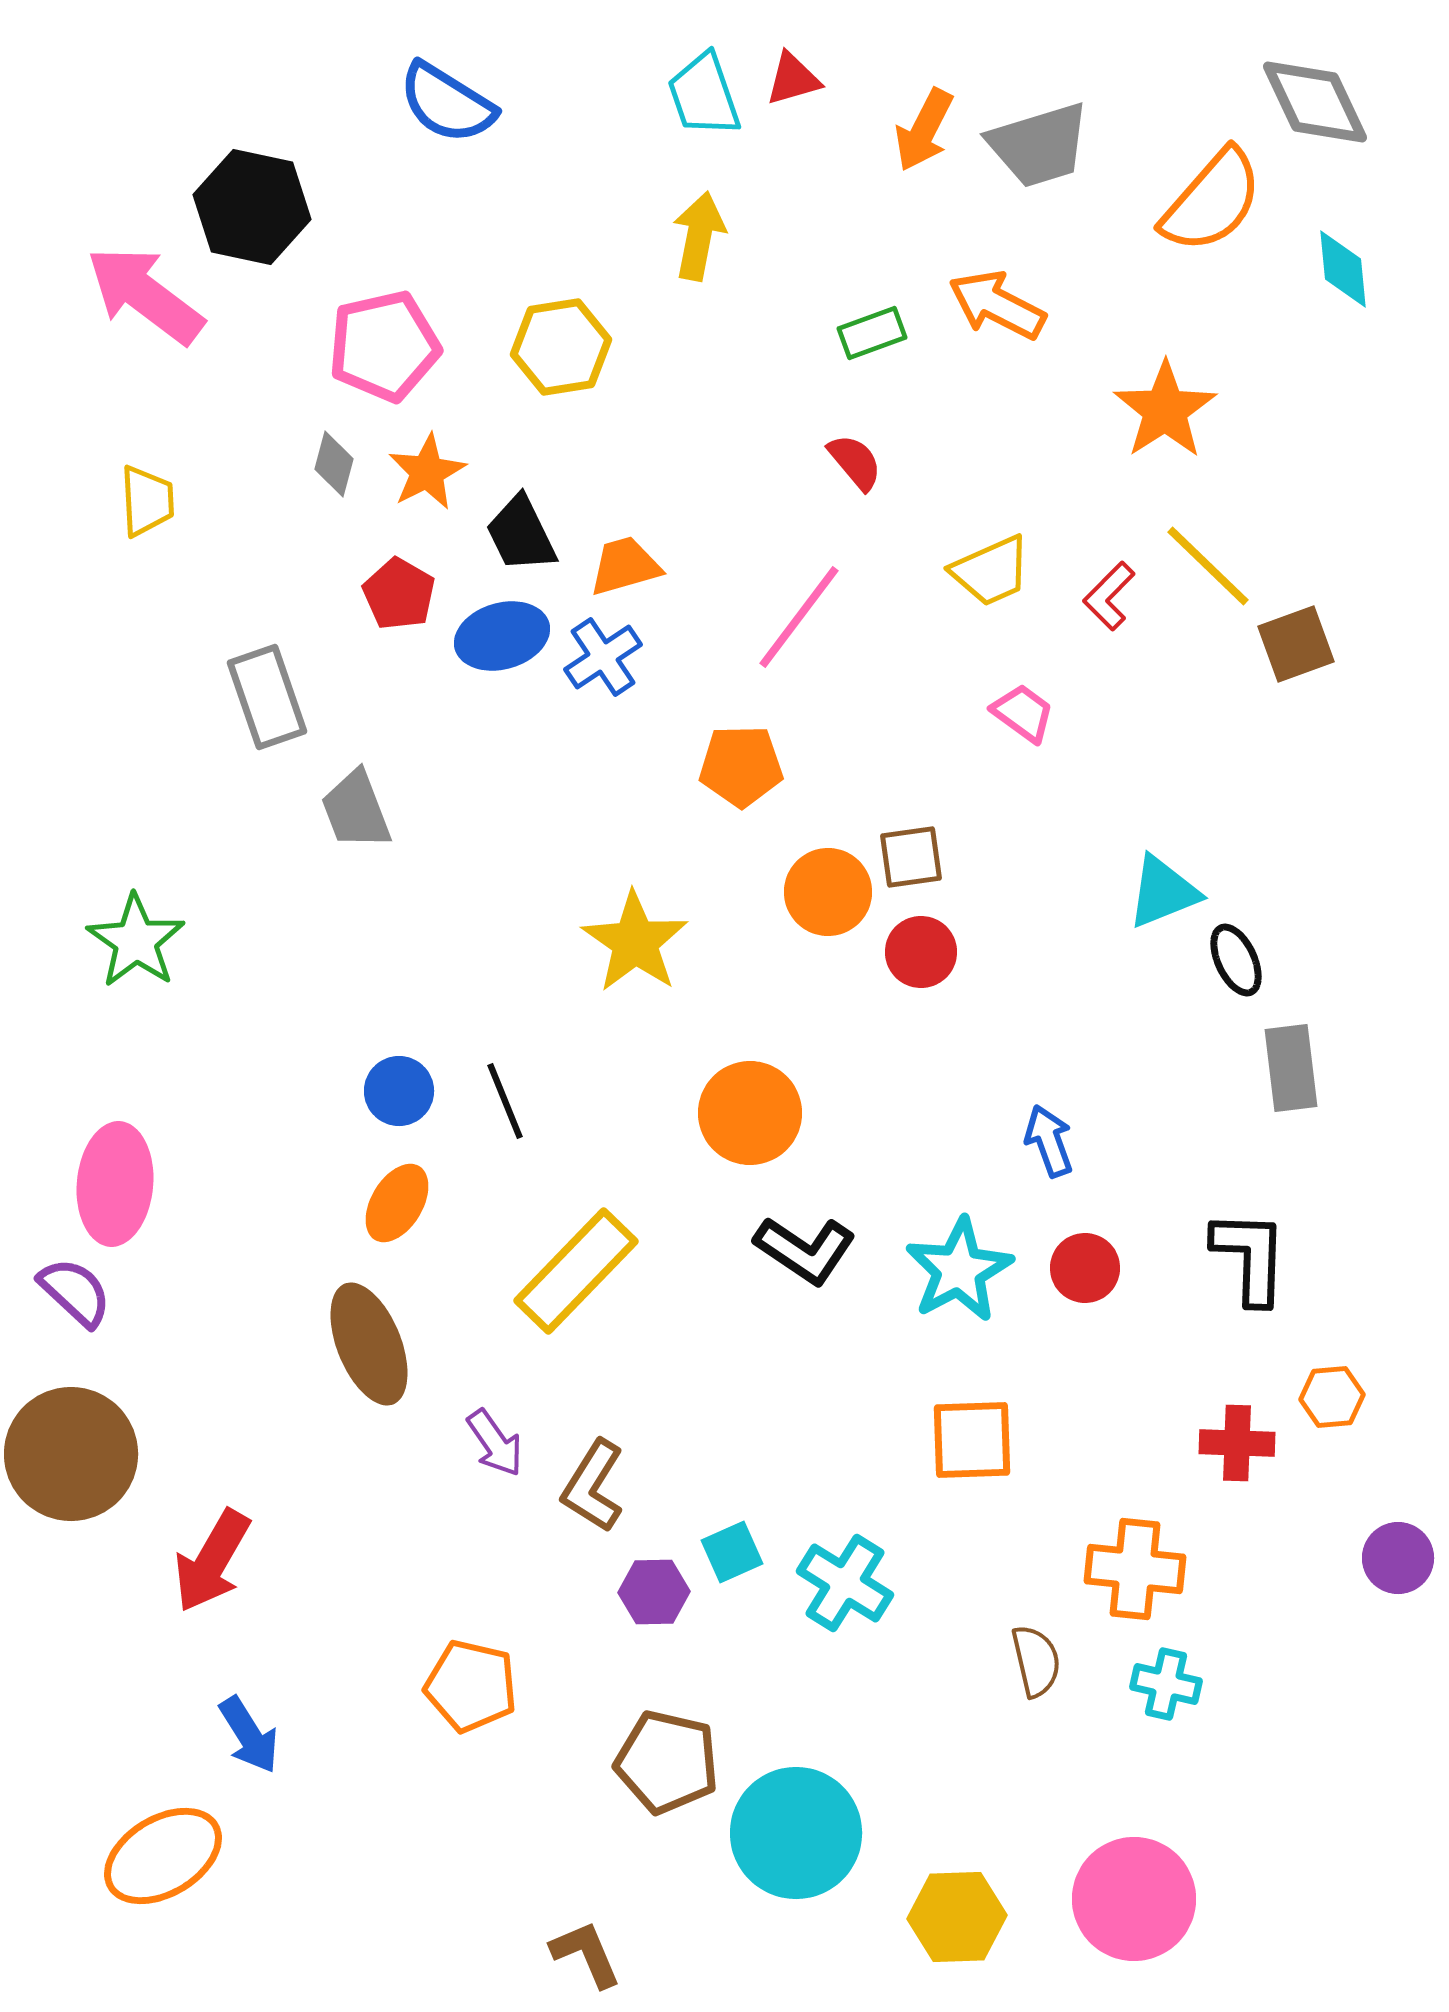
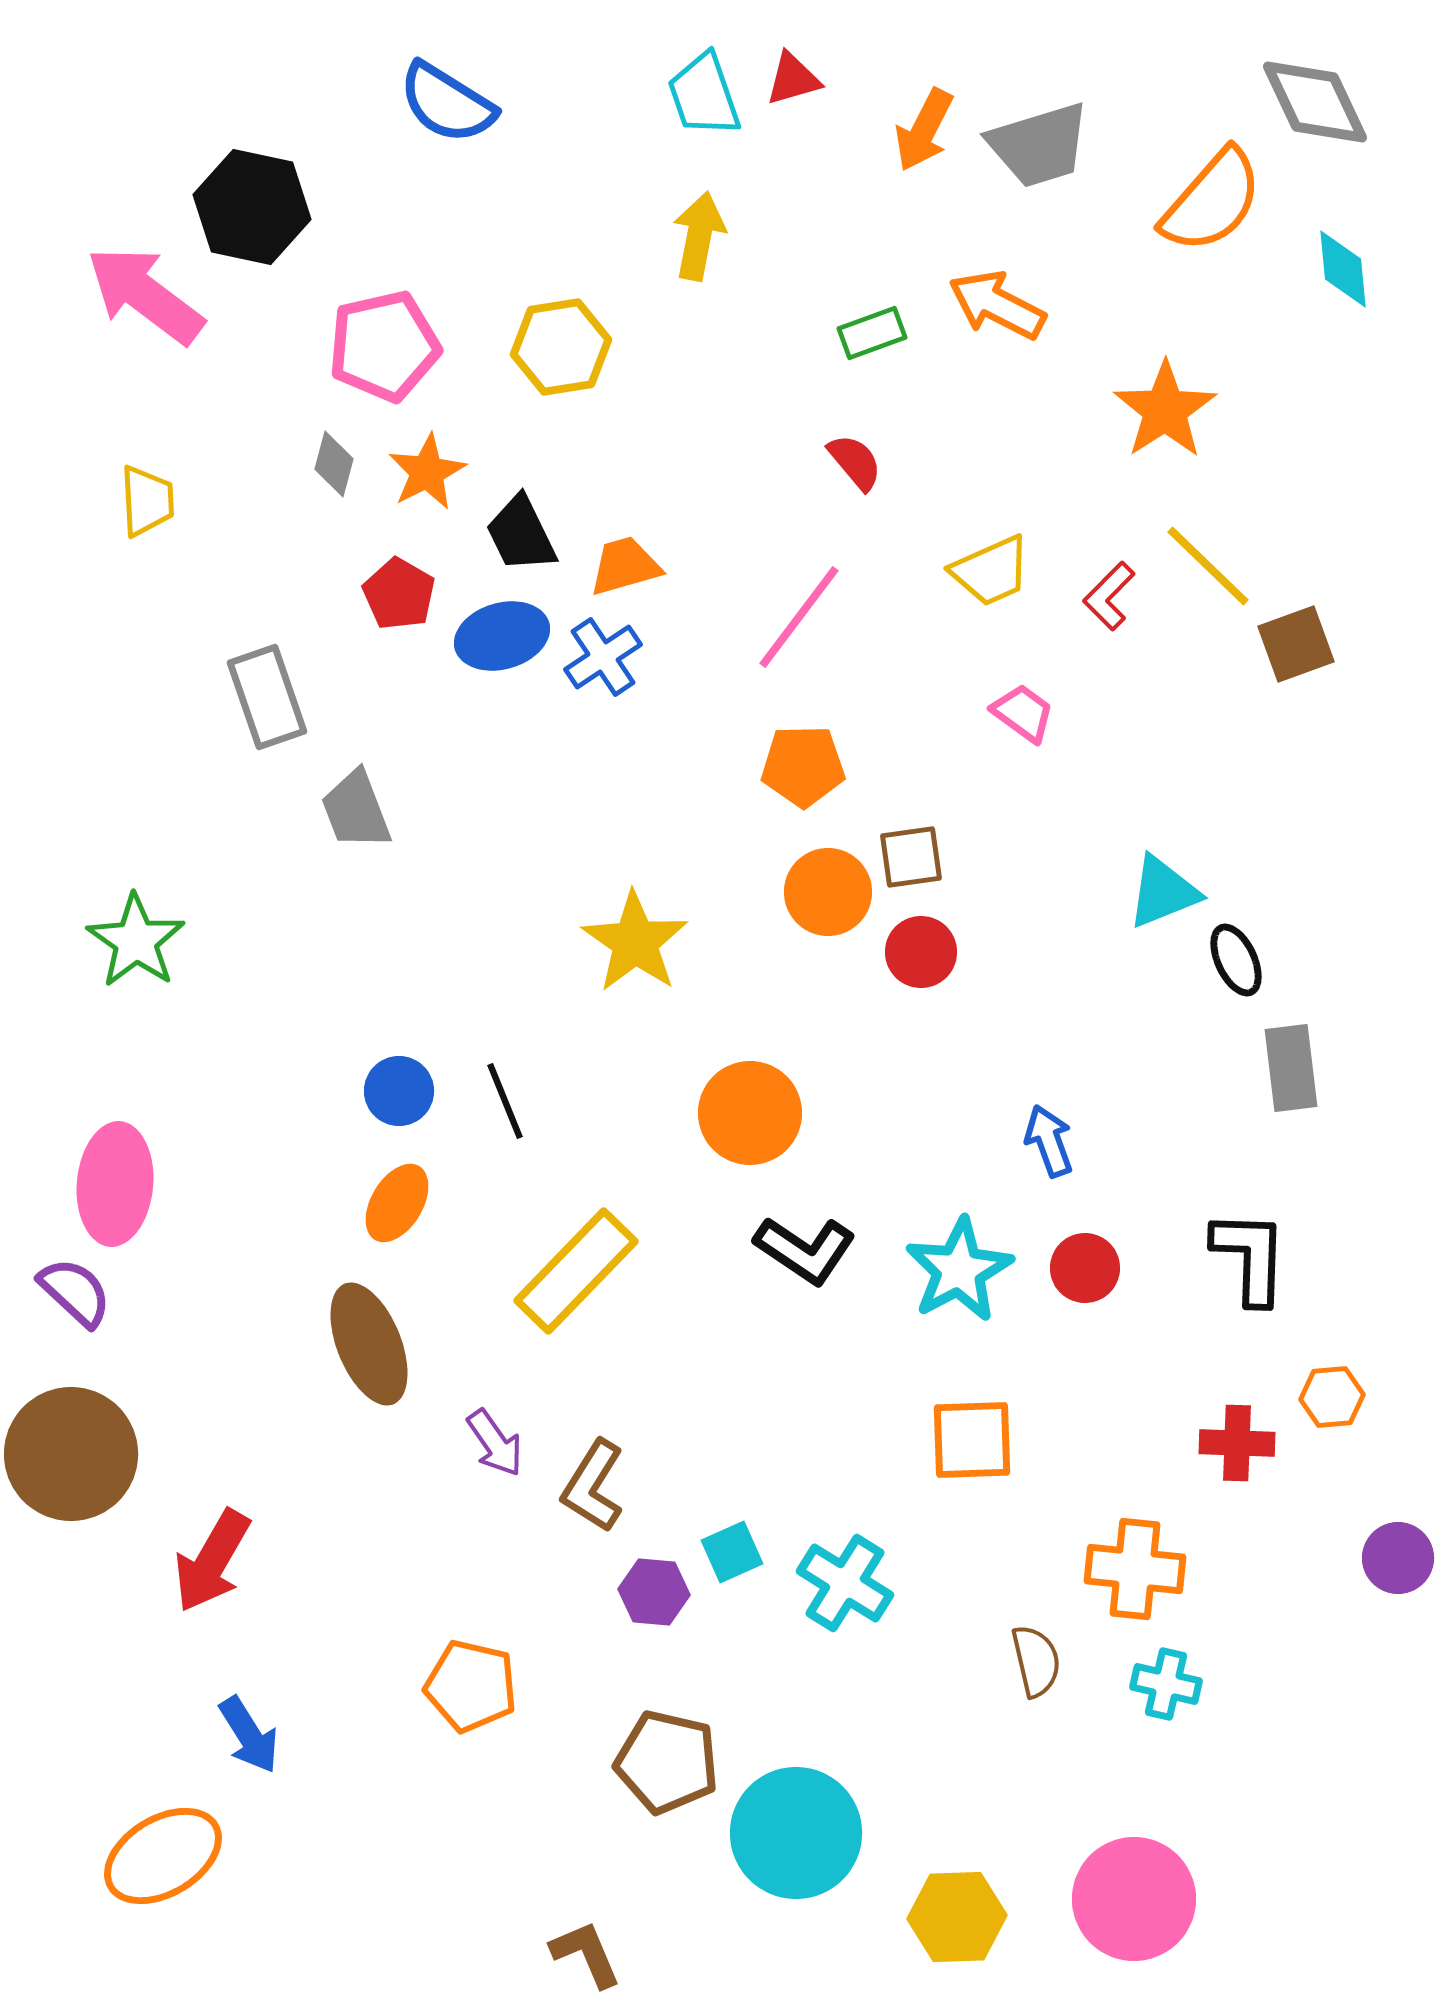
orange pentagon at (741, 766): moved 62 px right
purple hexagon at (654, 1592): rotated 6 degrees clockwise
